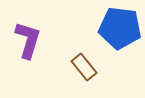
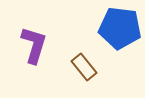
purple L-shape: moved 6 px right, 5 px down
